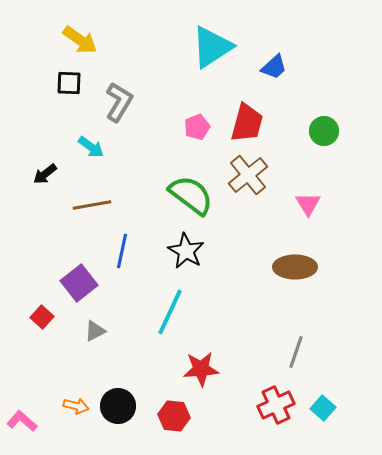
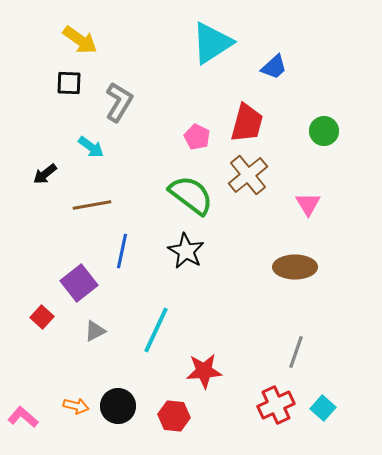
cyan triangle: moved 4 px up
pink pentagon: moved 10 px down; rotated 25 degrees counterclockwise
cyan line: moved 14 px left, 18 px down
red star: moved 3 px right, 2 px down
pink L-shape: moved 1 px right, 4 px up
